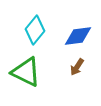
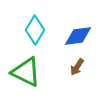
cyan diamond: rotated 8 degrees counterclockwise
